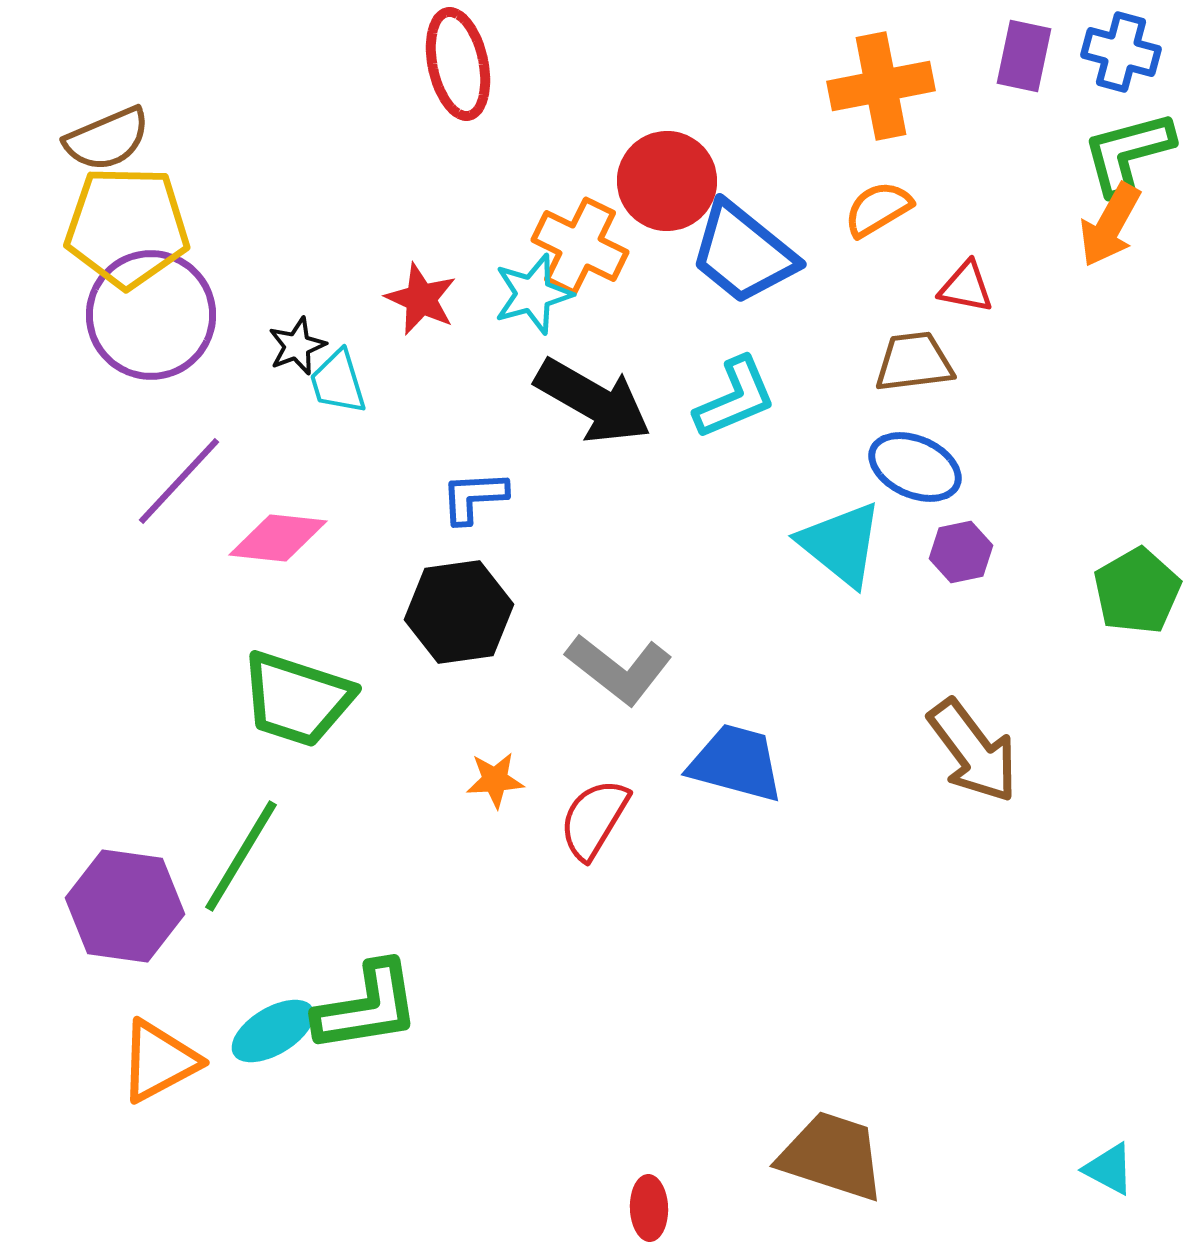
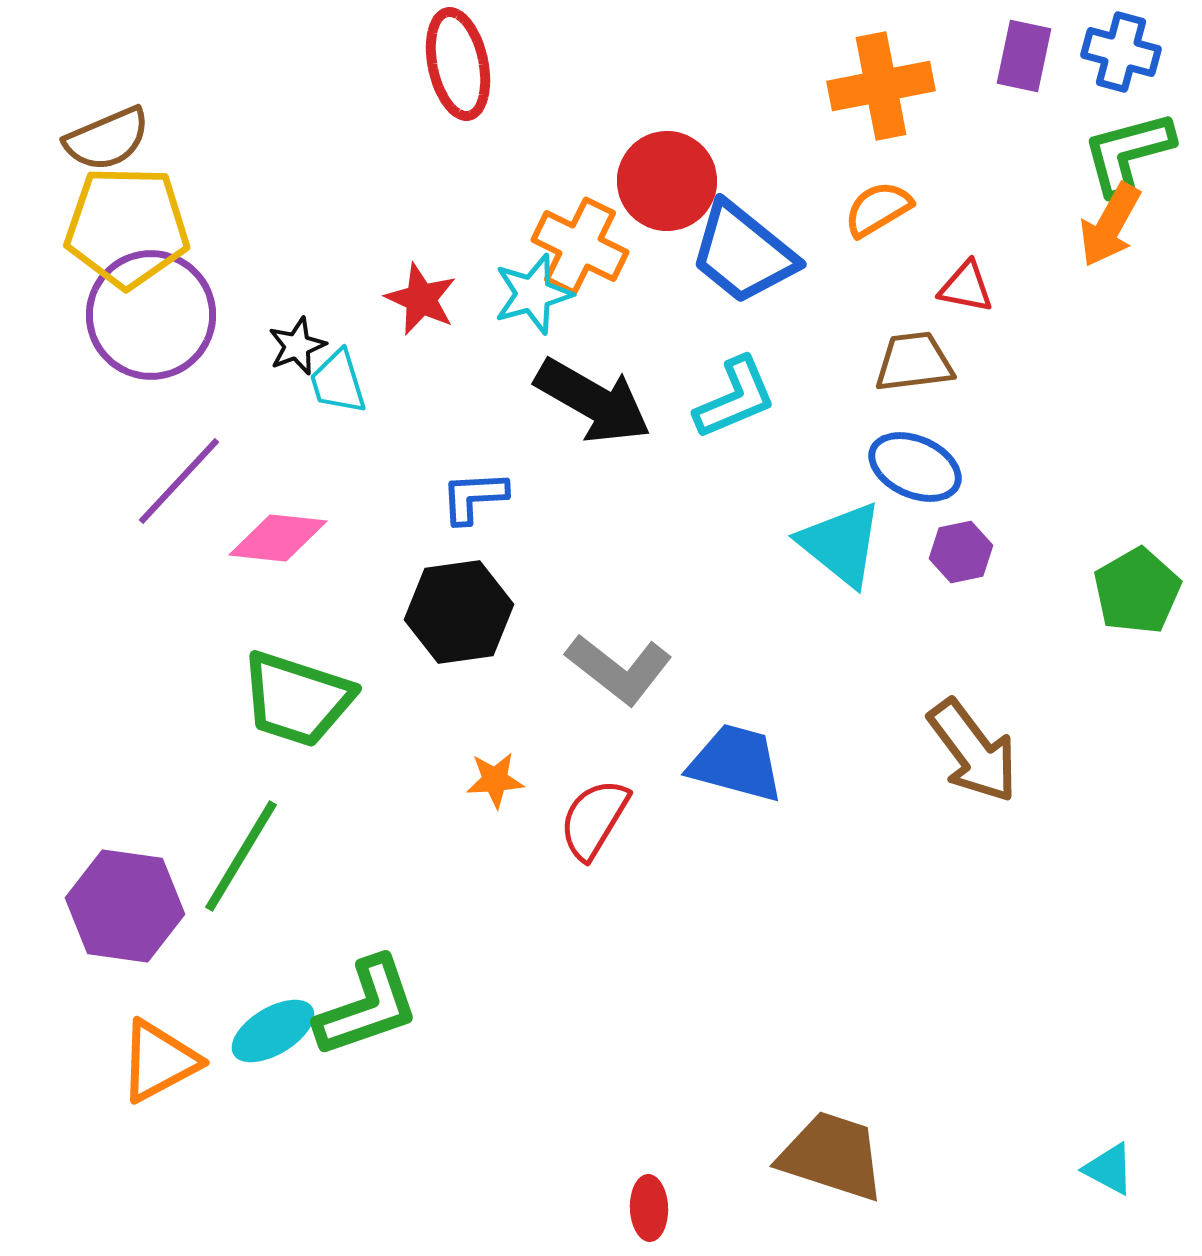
green L-shape at (367, 1007): rotated 10 degrees counterclockwise
